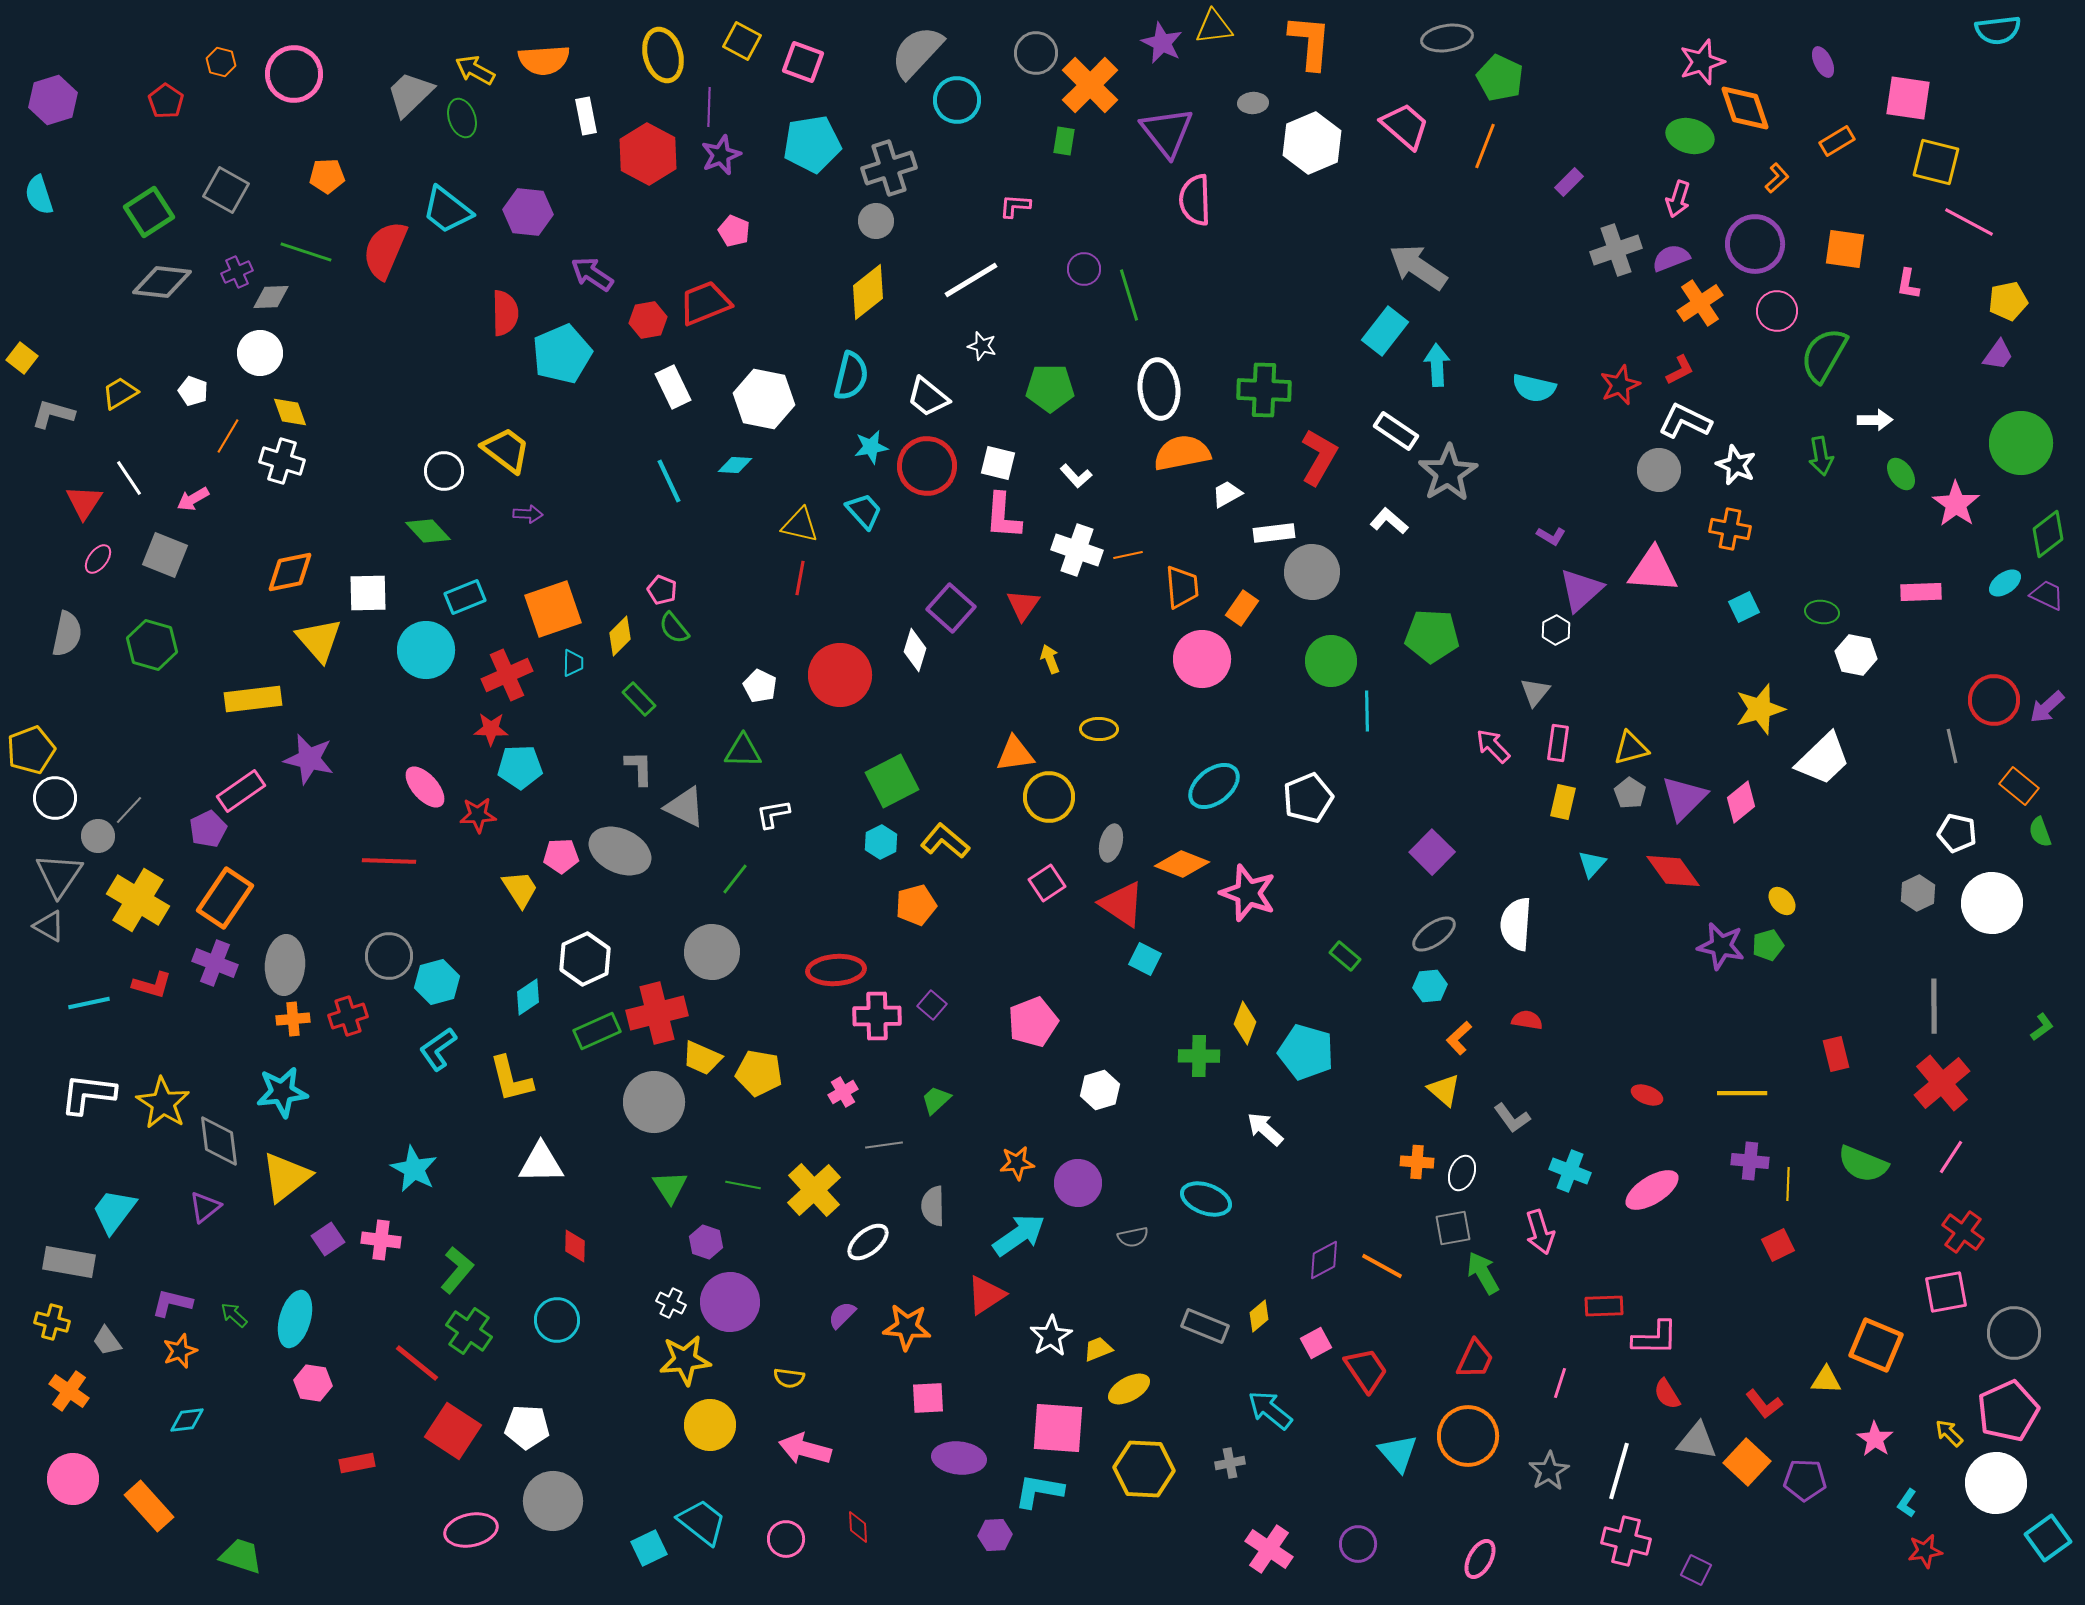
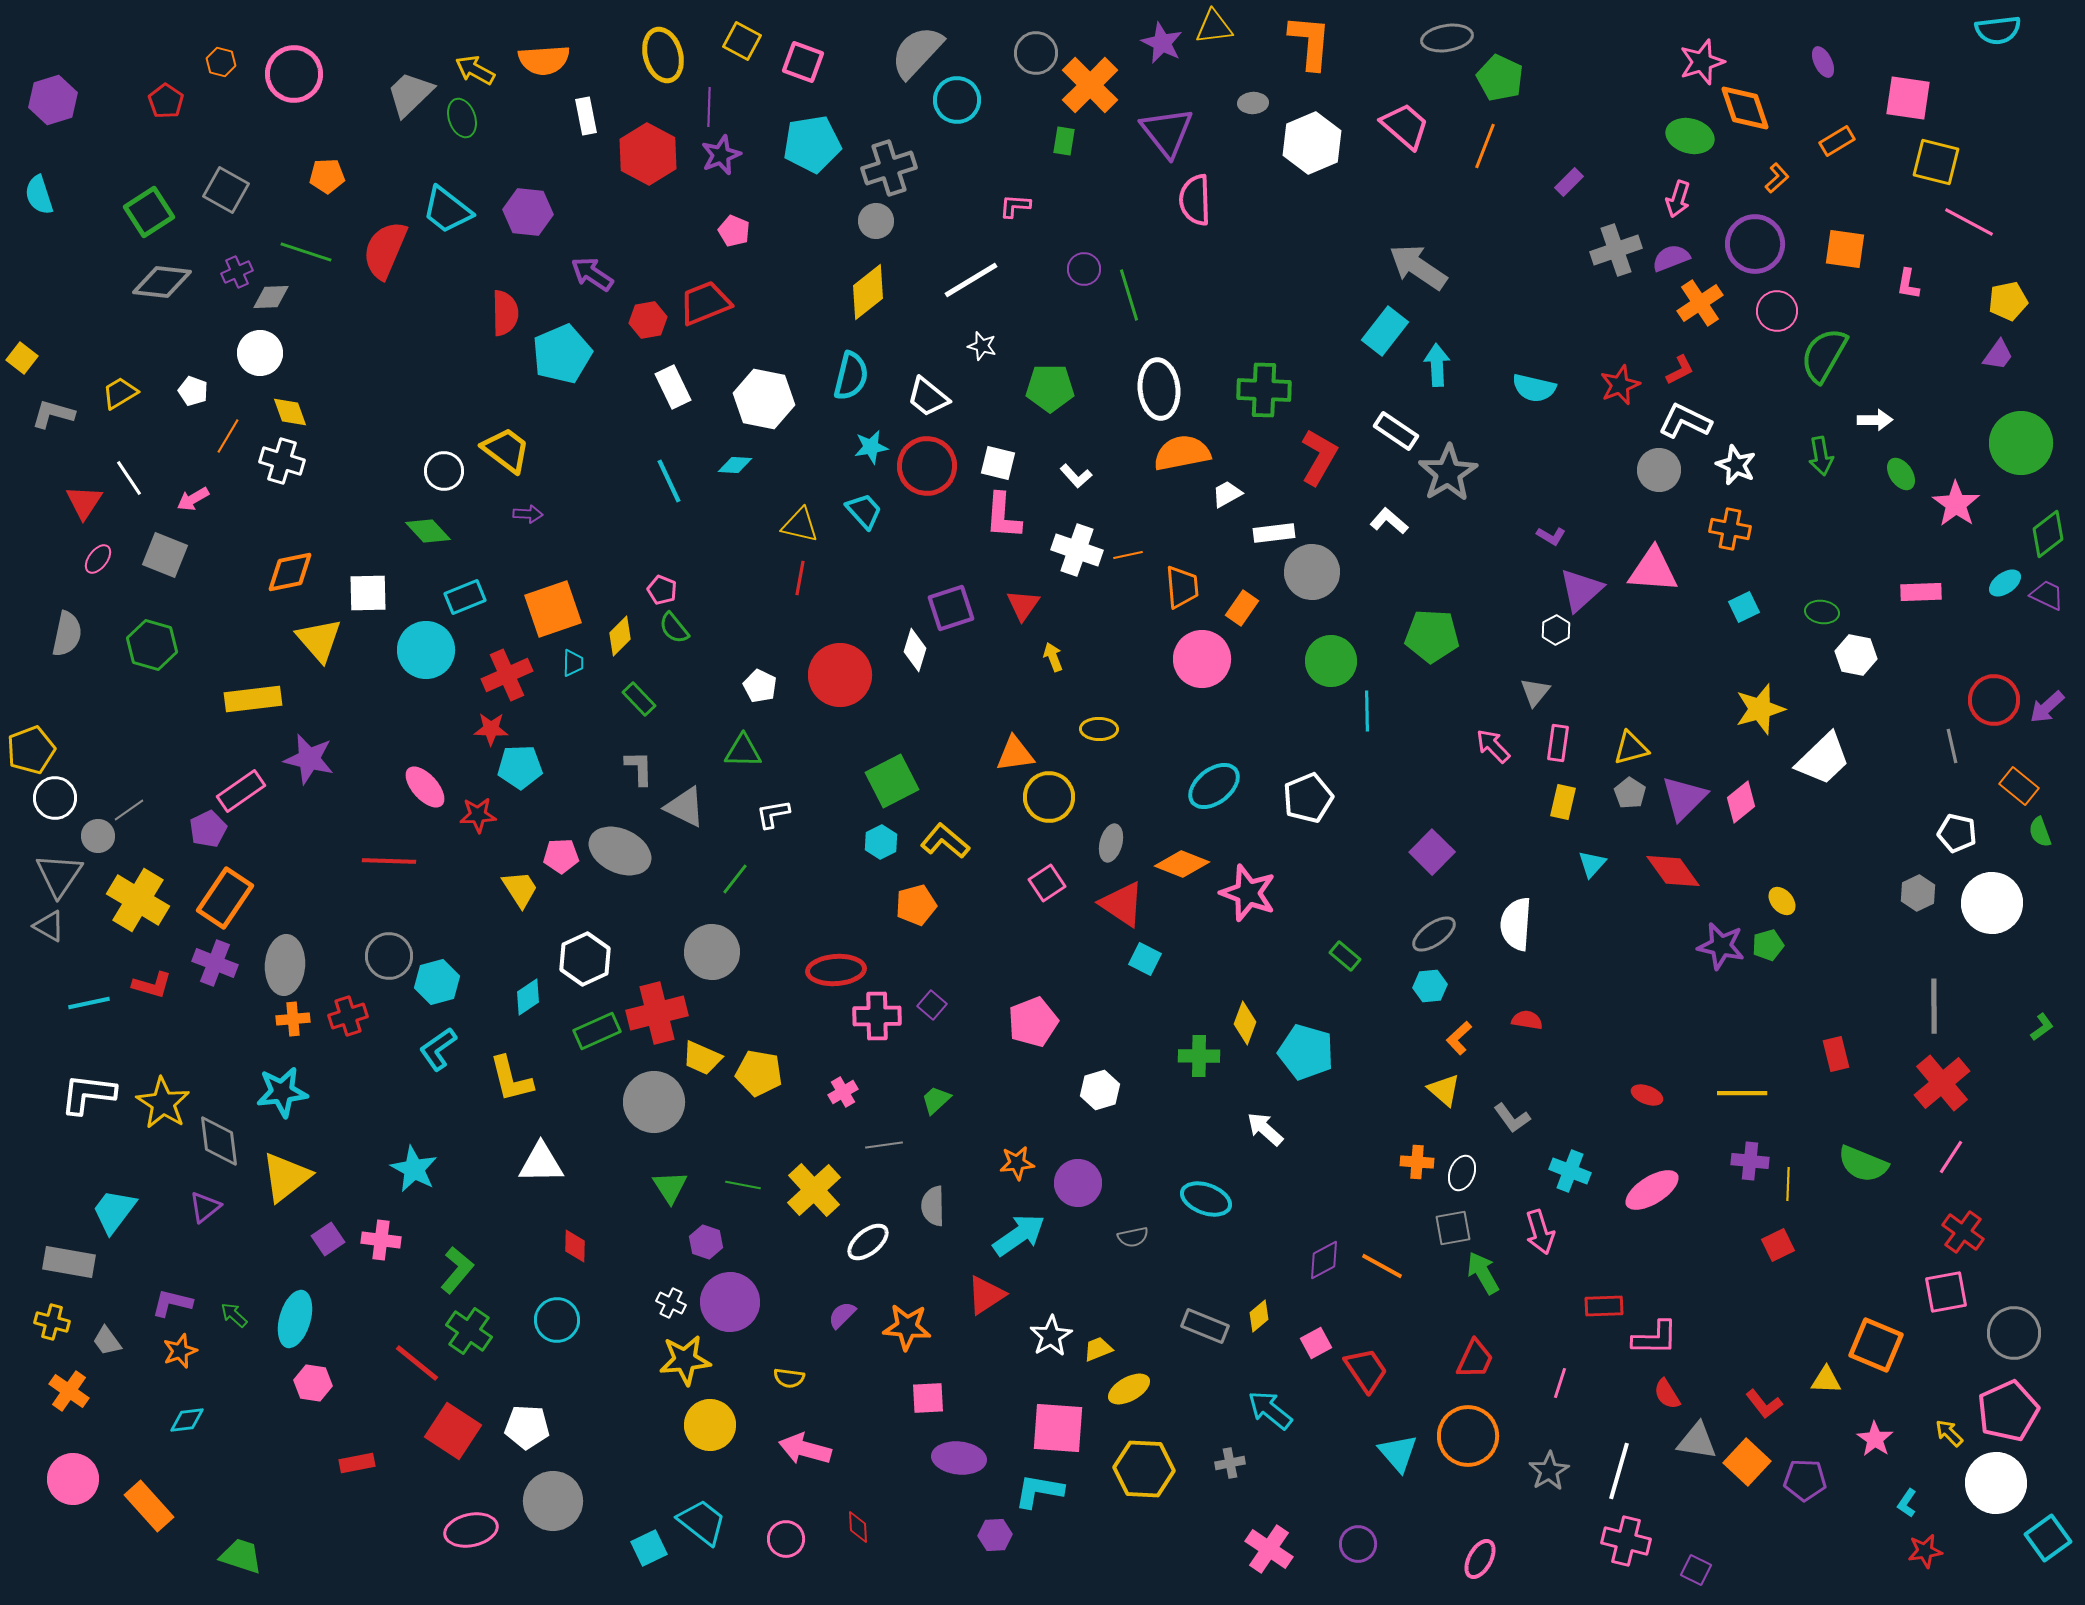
purple square at (951, 608): rotated 30 degrees clockwise
yellow arrow at (1050, 659): moved 3 px right, 2 px up
gray line at (129, 810): rotated 12 degrees clockwise
